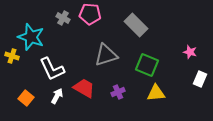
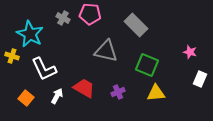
cyan star: moved 1 px left, 3 px up; rotated 8 degrees clockwise
gray triangle: moved 4 px up; rotated 30 degrees clockwise
white L-shape: moved 8 px left
